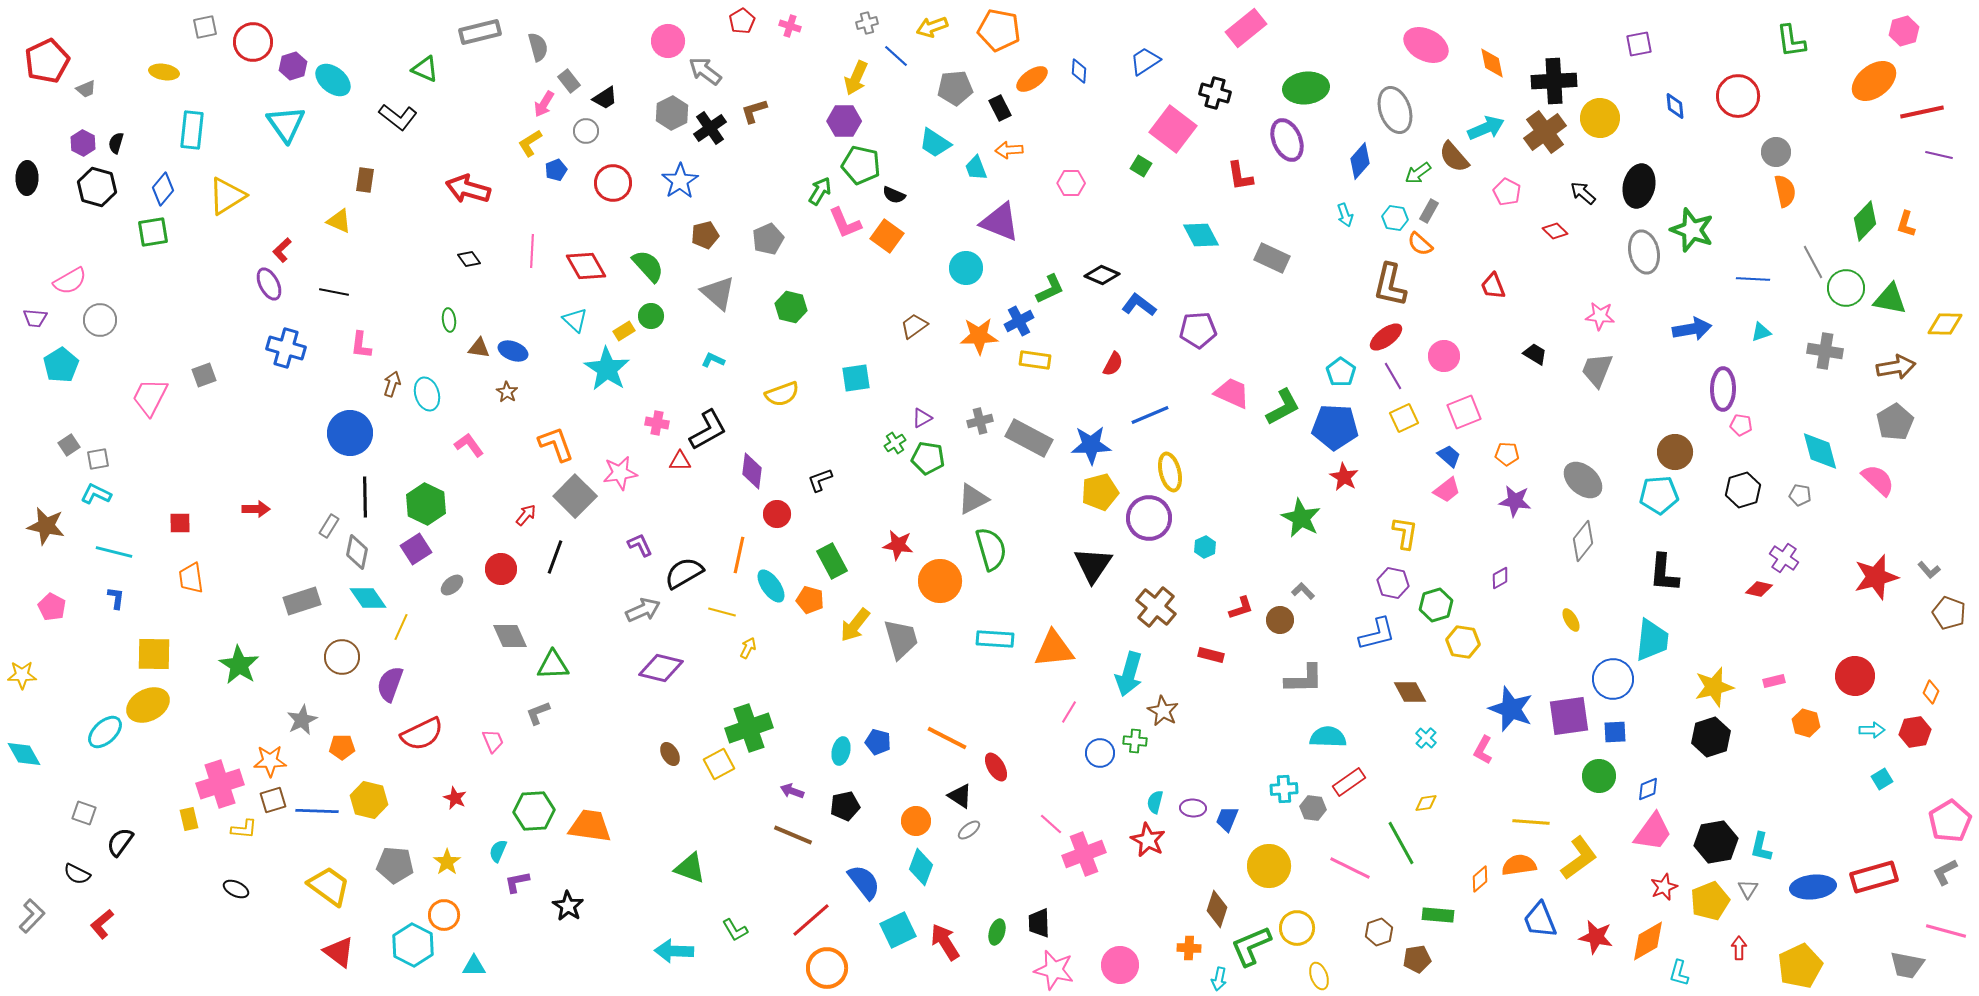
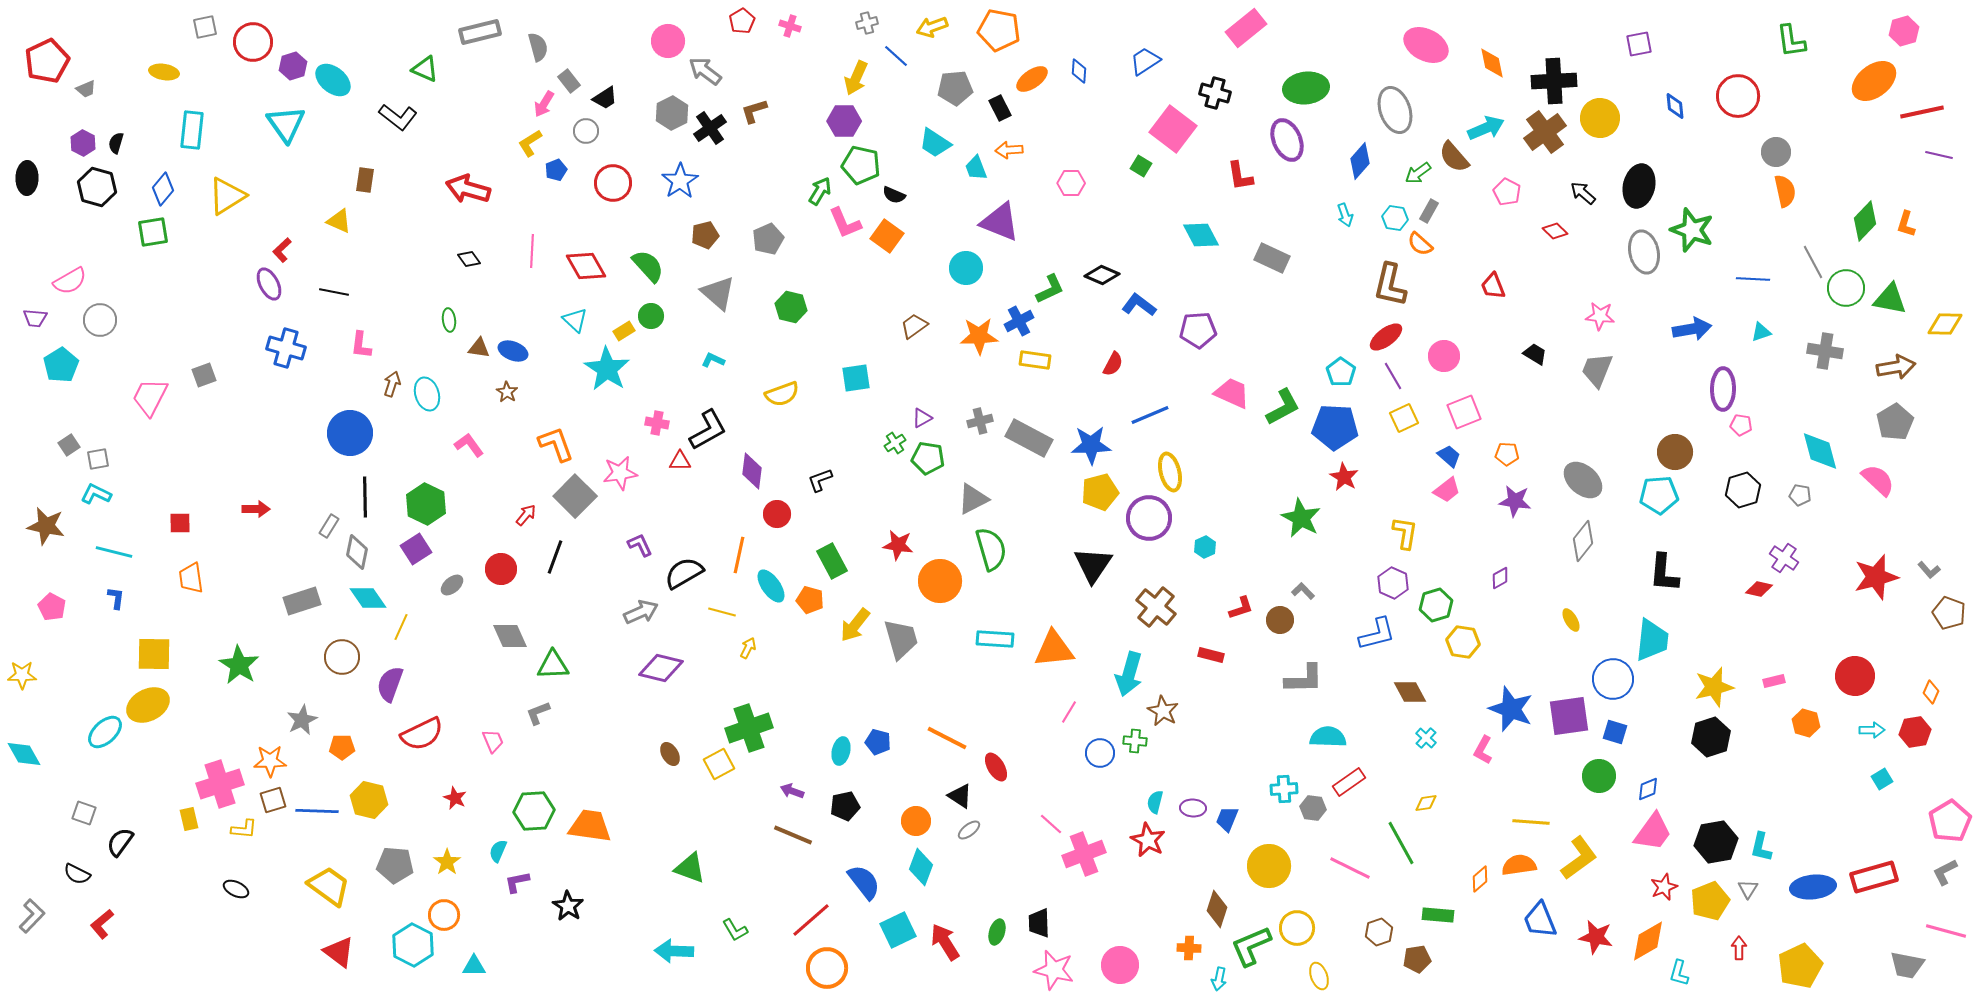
purple hexagon at (1393, 583): rotated 12 degrees clockwise
gray arrow at (643, 610): moved 2 px left, 2 px down
blue square at (1615, 732): rotated 20 degrees clockwise
